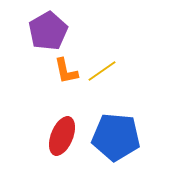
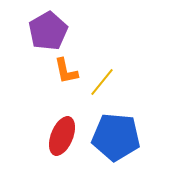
yellow line: moved 11 px down; rotated 16 degrees counterclockwise
